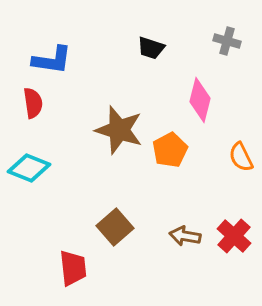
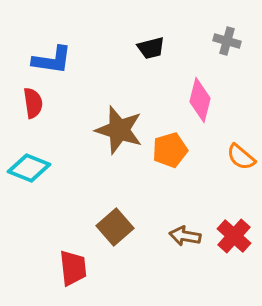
black trapezoid: rotated 32 degrees counterclockwise
orange pentagon: rotated 12 degrees clockwise
orange semicircle: rotated 24 degrees counterclockwise
